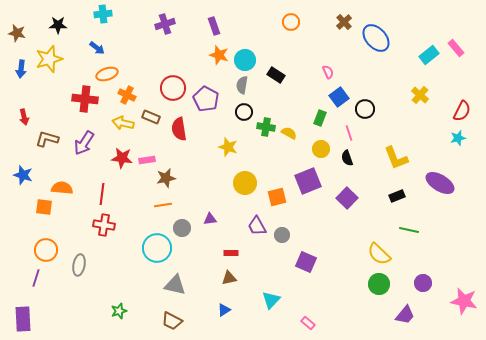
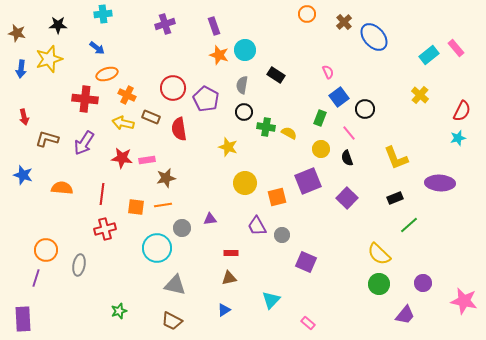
orange circle at (291, 22): moved 16 px right, 8 px up
blue ellipse at (376, 38): moved 2 px left, 1 px up
cyan circle at (245, 60): moved 10 px up
pink line at (349, 133): rotated 21 degrees counterclockwise
purple ellipse at (440, 183): rotated 28 degrees counterclockwise
black rectangle at (397, 196): moved 2 px left, 2 px down
orange square at (44, 207): moved 92 px right
red cross at (104, 225): moved 1 px right, 4 px down; rotated 25 degrees counterclockwise
green line at (409, 230): moved 5 px up; rotated 54 degrees counterclockwise
